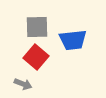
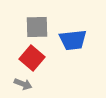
red square: moved 4 px left, 1 px down
